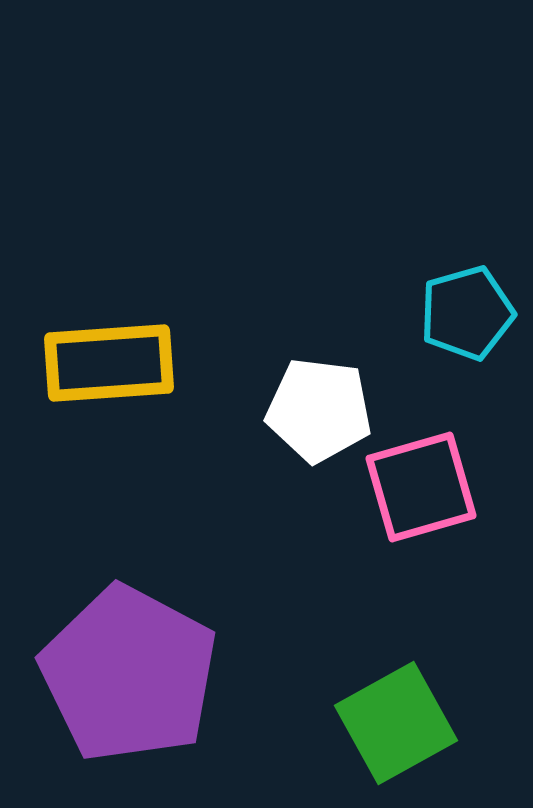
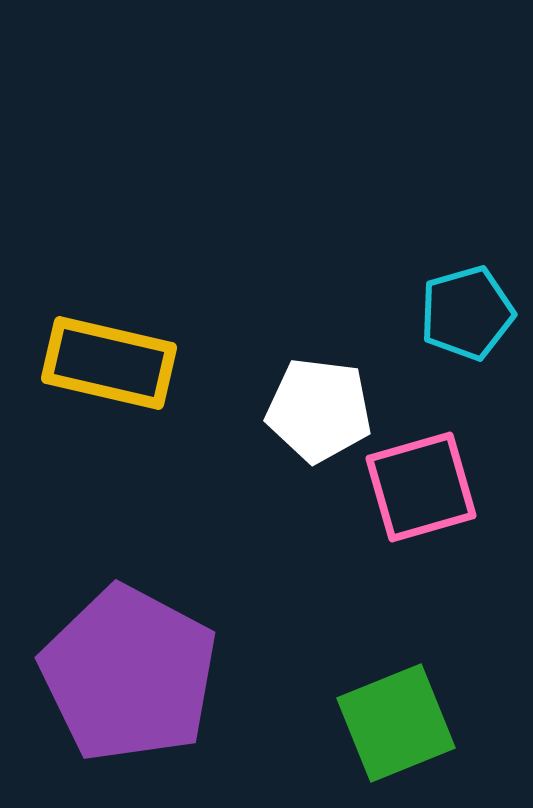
yellow rectangle: rotated 17 degrees clockwise
green square: rotated 7 degrees clockwise
